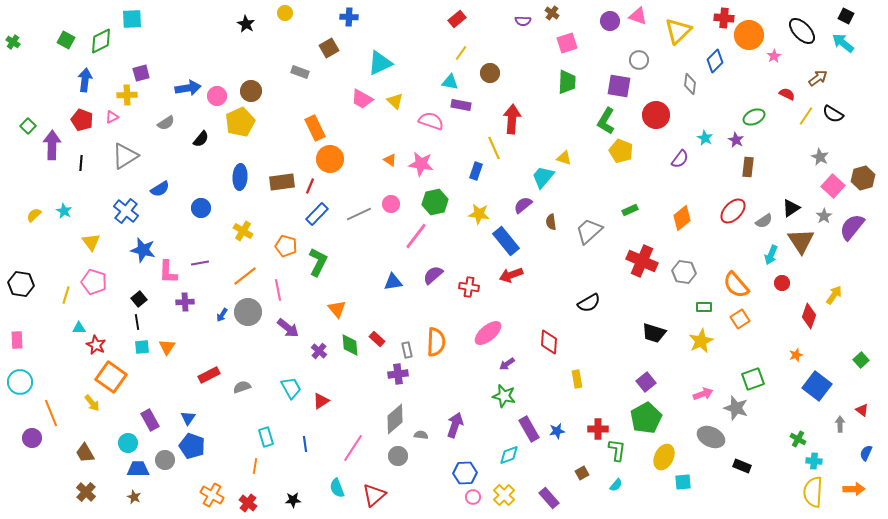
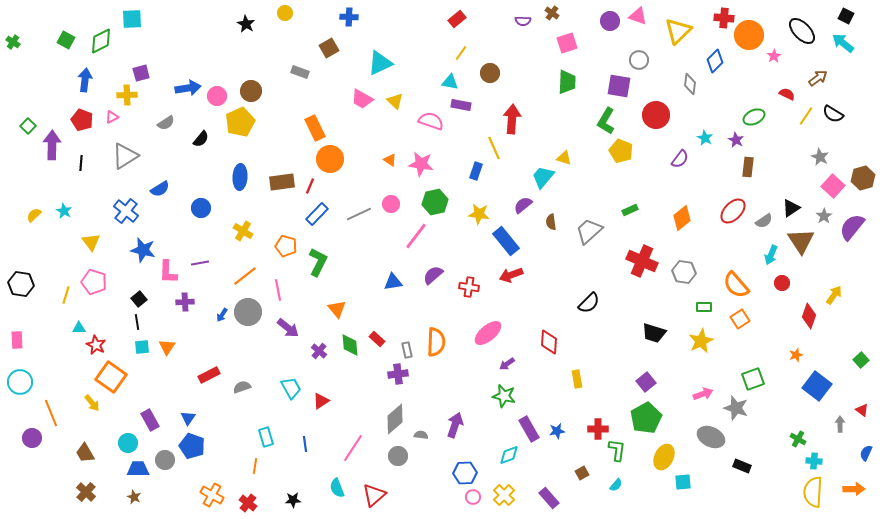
black semicircle at (589, 303): rotated 15 degrees counterclockwise
